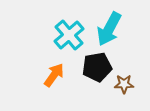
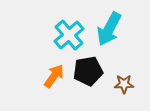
black pentagon: moved 9 px left, 4 px down
orange arrow: moved 1 px down
